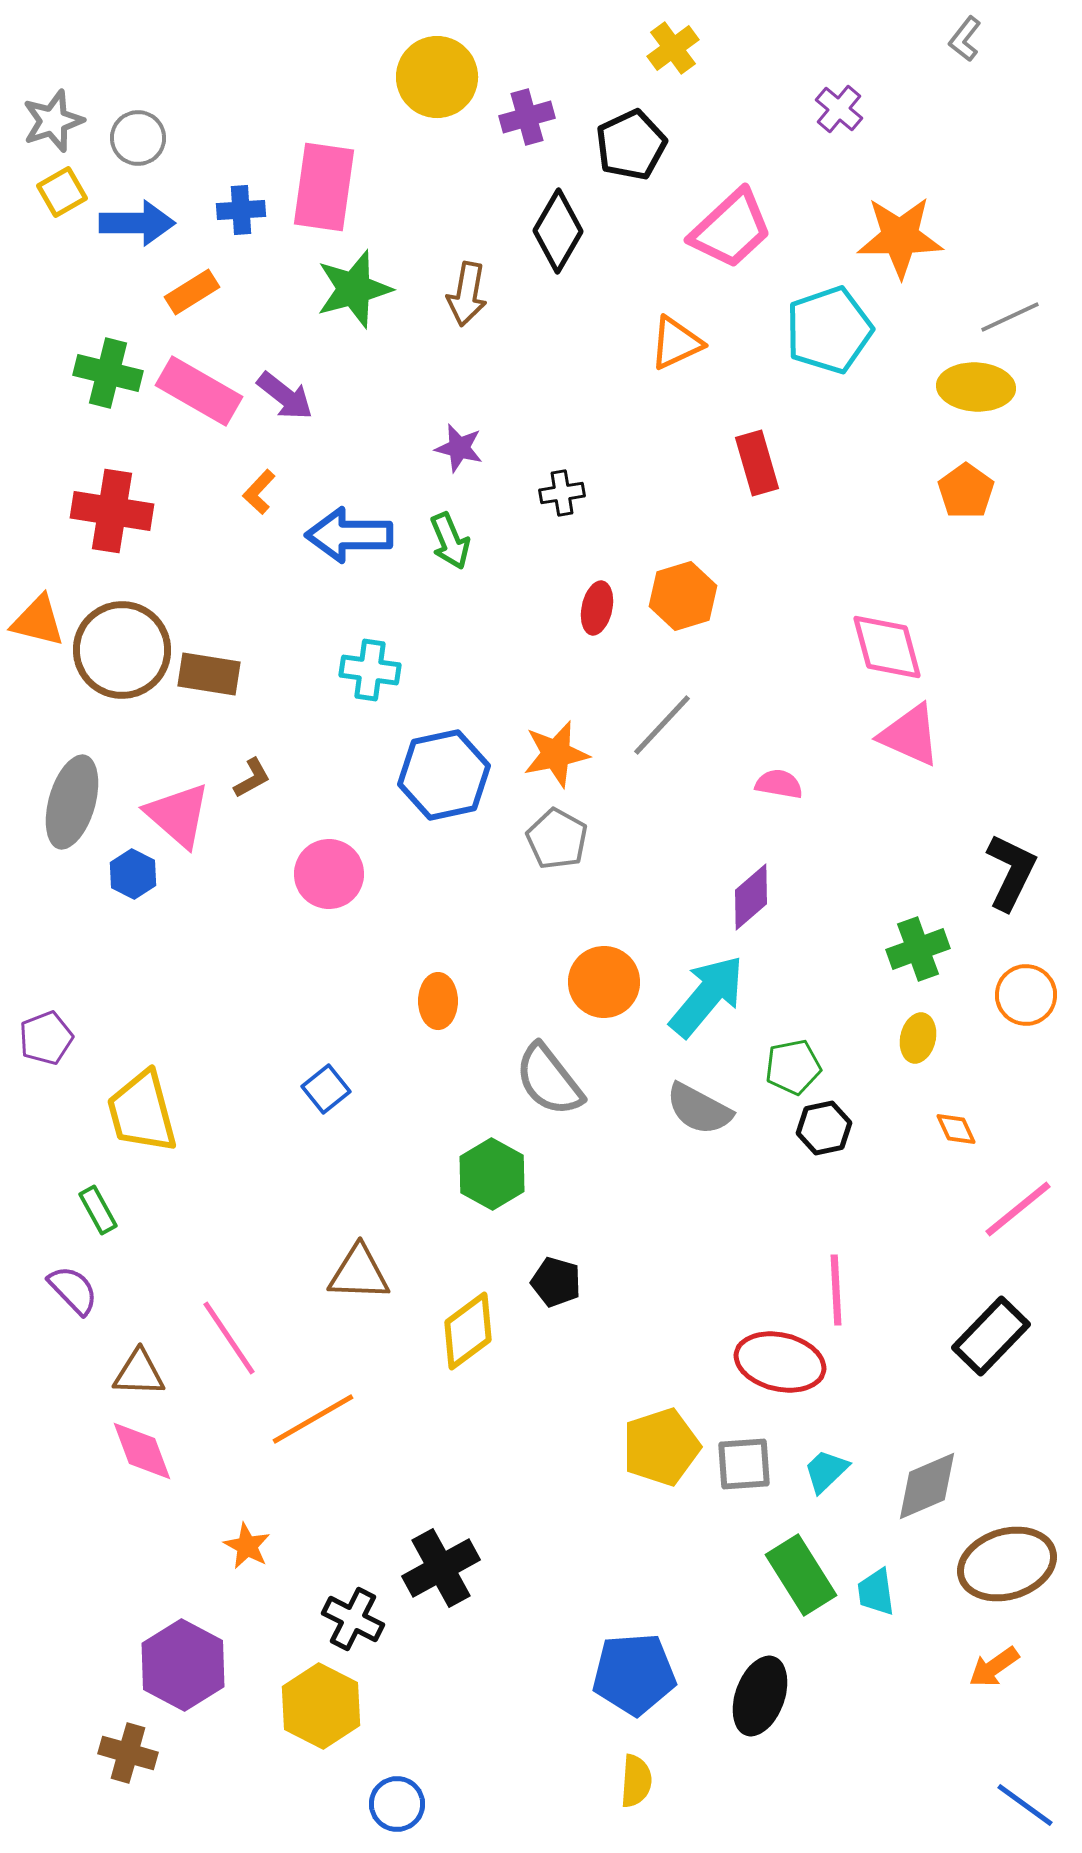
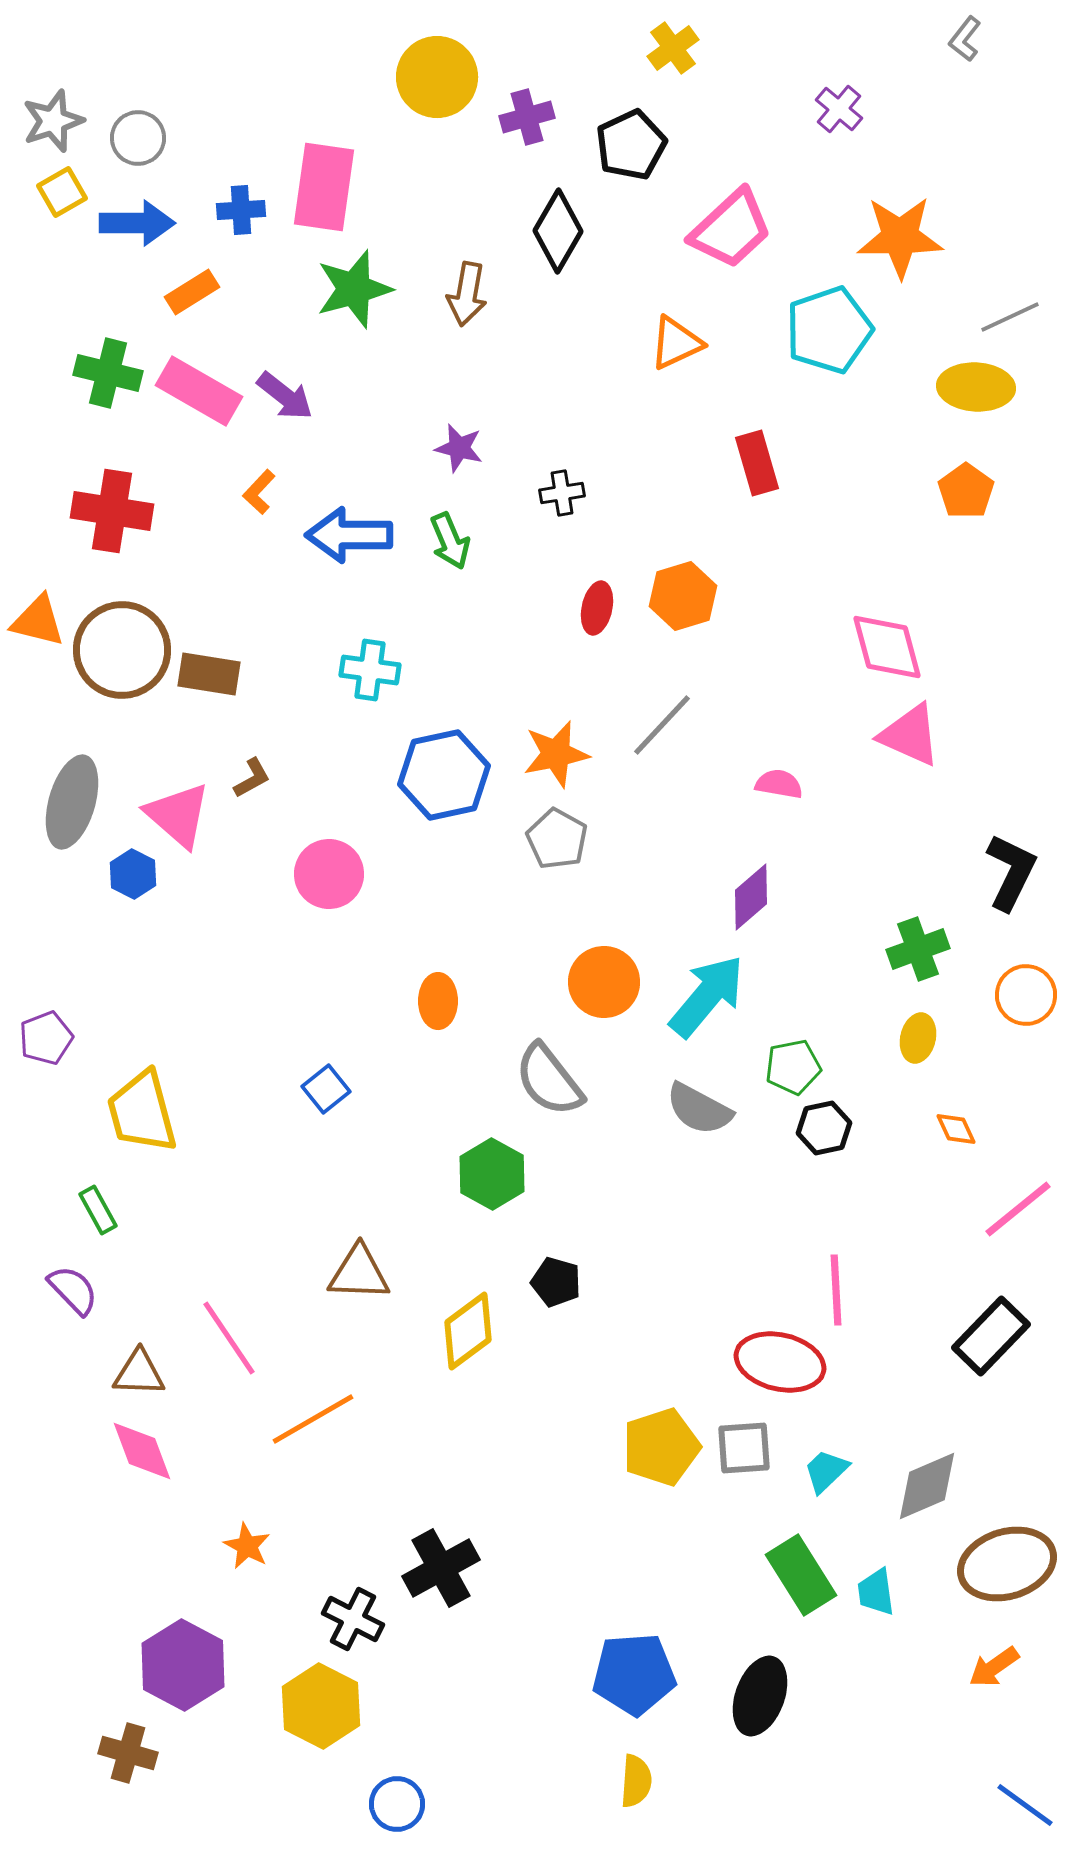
gray square at (744, 1464): moved 16 px up
